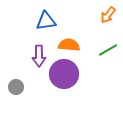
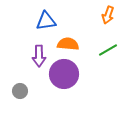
orange arrow: rotated 18 degrees counterclockwise
orange semicircle: moved 1 px left, 1 px up
gray circle: moved 4 px right, 4 px down
